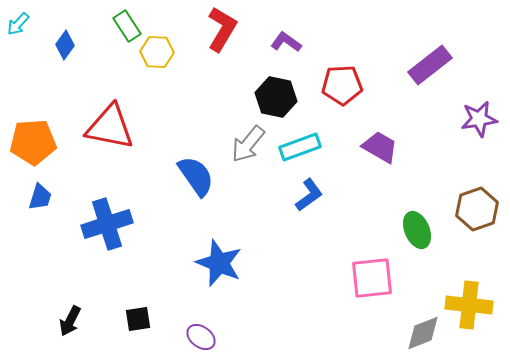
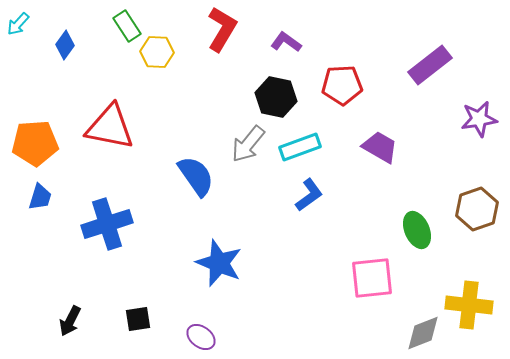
orange pentagon: moved 2 px right, 1 px down
